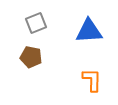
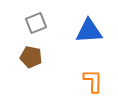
orange L-shape: moved 1 px right, 1 px down
